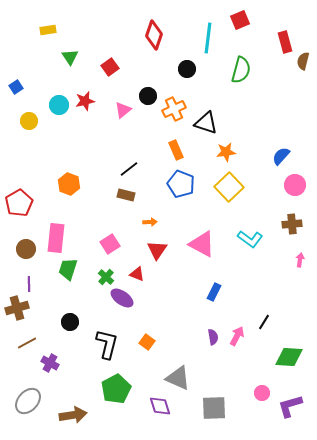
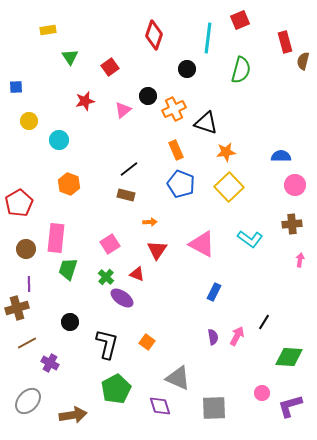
blue square at (16, 87): rotated 32 degrees clockwise
cyan circle at (59, 105): moved 35 px down
blue semicircle at (281, 156): rotated 48 degrees clockwise
